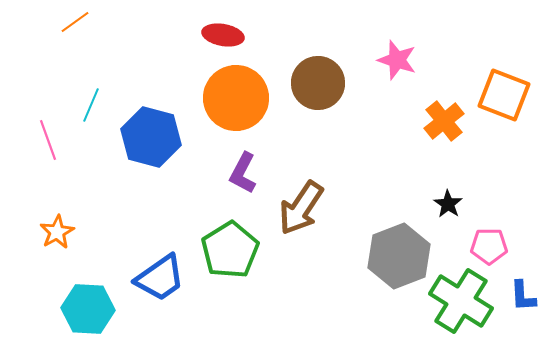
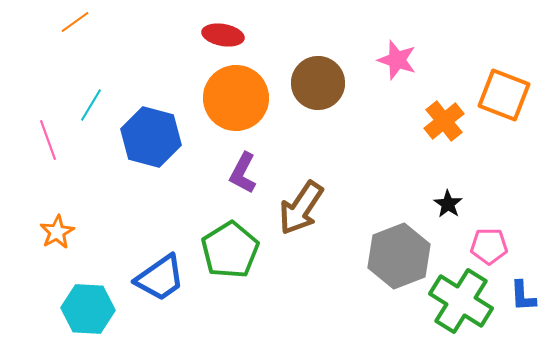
cyan line: rotated 8 degrees clockwise
